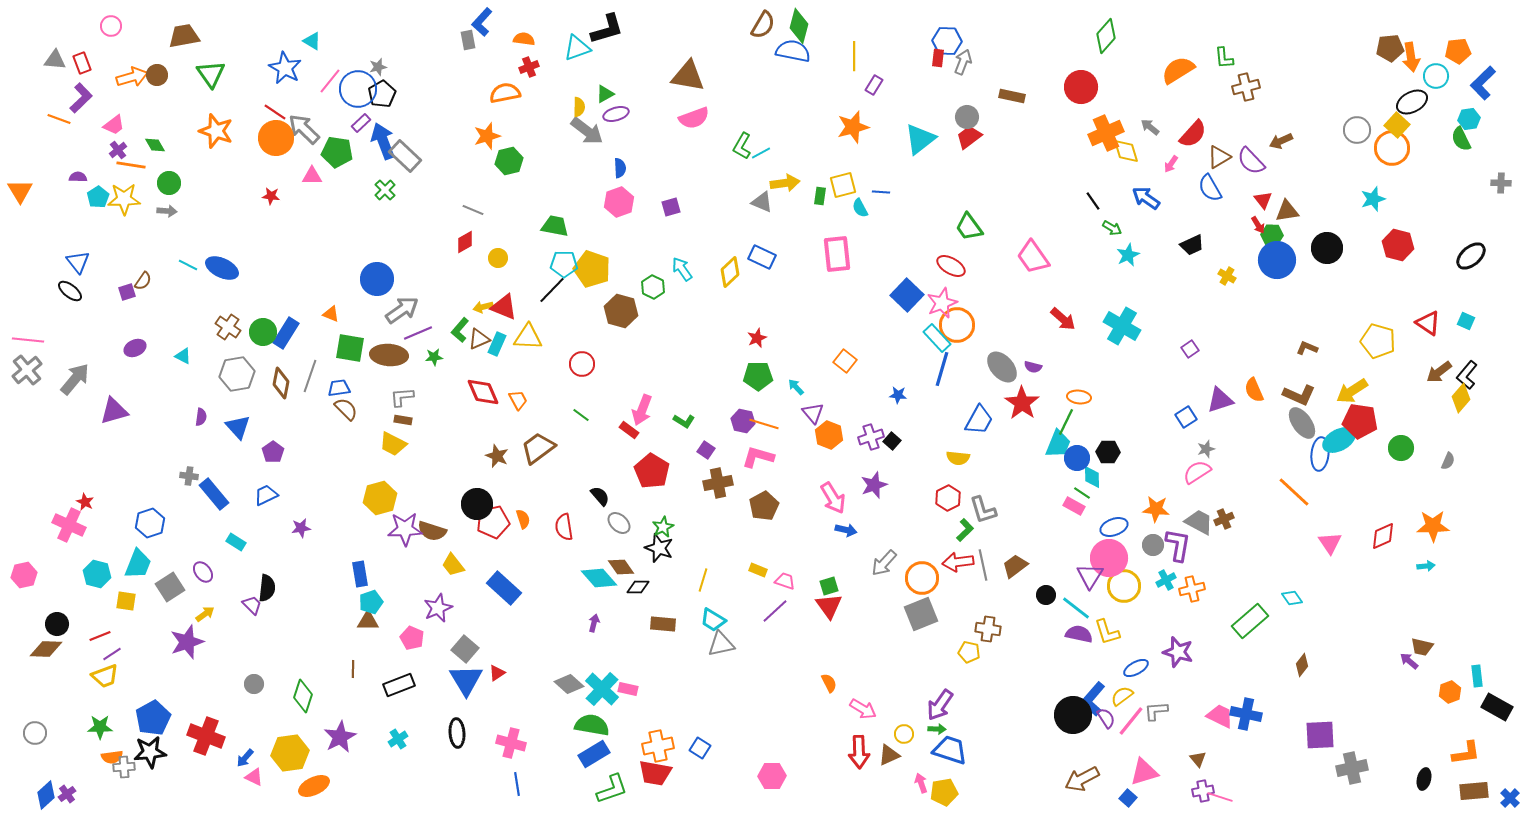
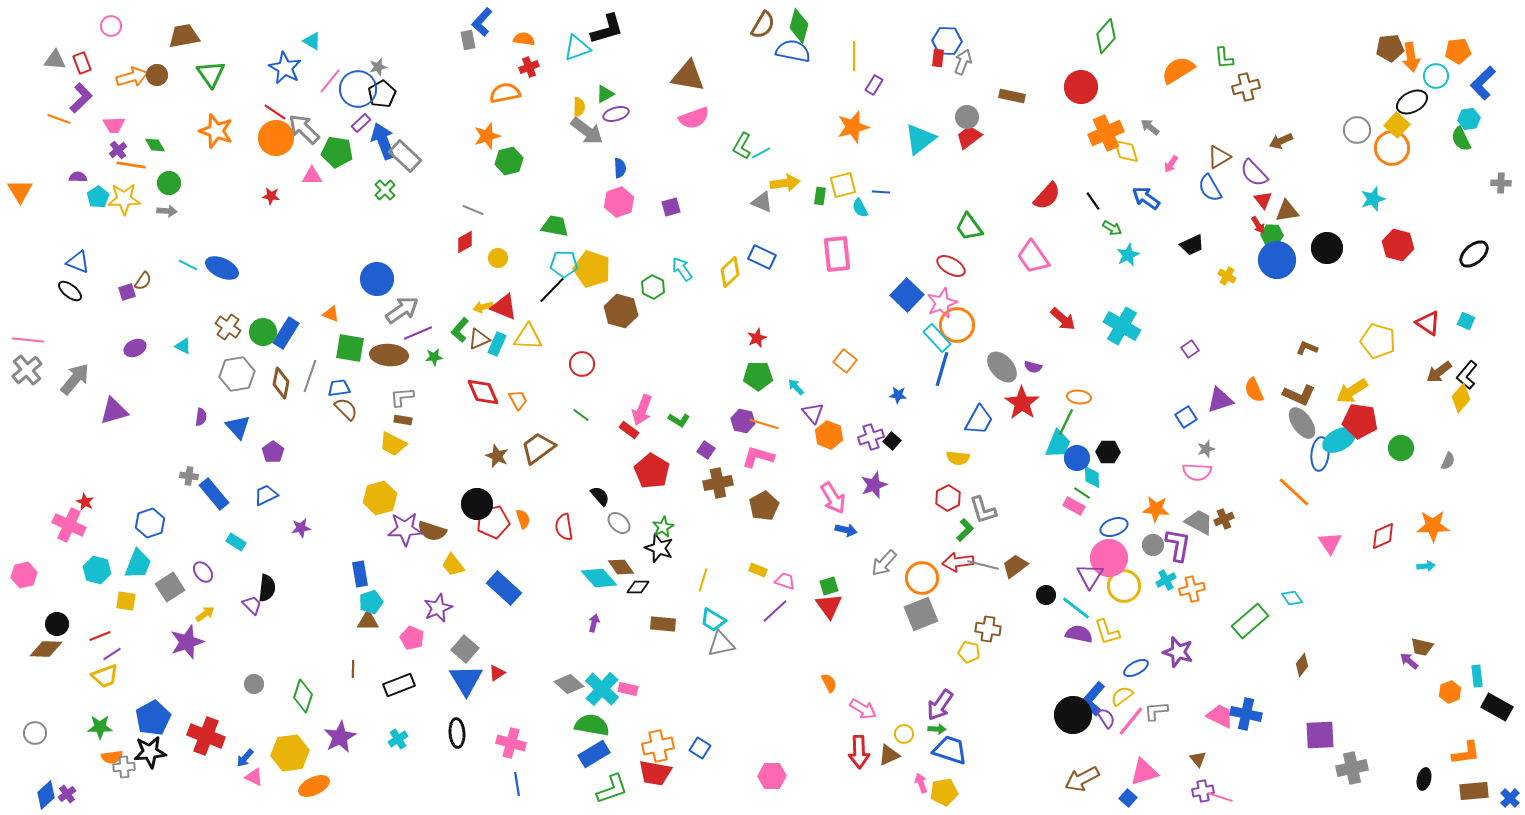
pink trapezoid at (114, 125): rotated 35 degrees clockwise
red semicircle at (1193, 134): moved 146 px left, 62 px down
purple semicircle at (1251, 161): moved 3 px right, 12 px down
black ellipse at (1471, 256): moved 3 px right, 2 px up
blue triangle at (78, 262): rotated 30 degrees counterclockwise
cyan triangle at (183, 356): moved 10 px up
green L-shape at (684, 421): moved 5 px left, 1 px up
pink semicircle at (1197, 472): rotated 144 degrees counterclockwise
gray line at (983, 565): rotated 64 degrees counterclockwise
cyan hexagon at (97, 574): moved 4 px up
